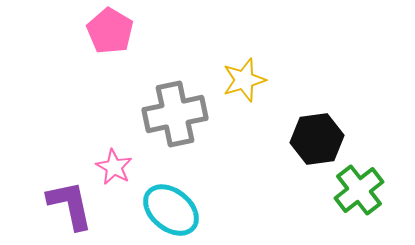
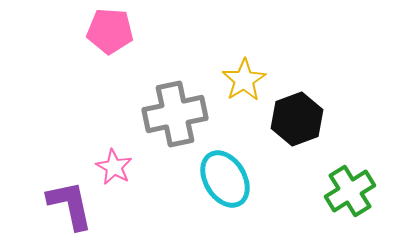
pink pentagon: rotated 27 degrees counterclockwise
yellow star: rotated 15 degrees counterclockwise
black hexagon: moved 20 px left, 20 px up; rotated 12 degrees counterclockwise
green cross: moved 9 px left, 1 px down; rotated 6 degrees clockwise
cyan ellipse: moved 54 px right, 31 px up; rotated 20 degrees clockwise
